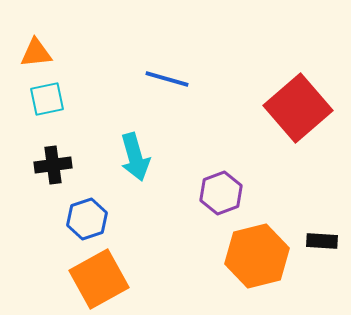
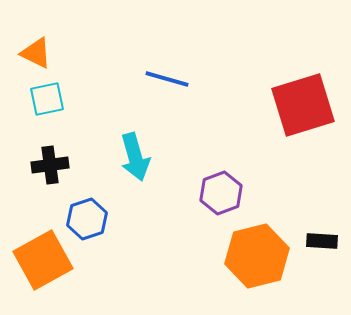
orange triangle: rotated 32 degrees clockwise
red square: moved 5 px right, 3 px up; rotated 24 degrees clockwise
black cross: moved 3 px left
orange square: moved 56 px left, 19 px up
